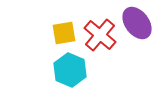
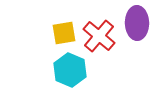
purple ellipse: rotated 36 degrees clockwise
red cross: moved 1 px left, 1 px down
